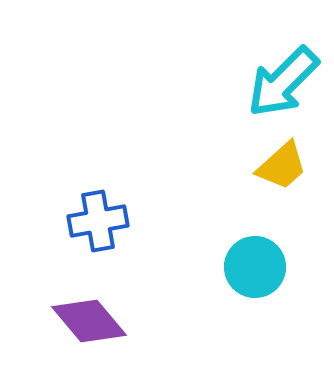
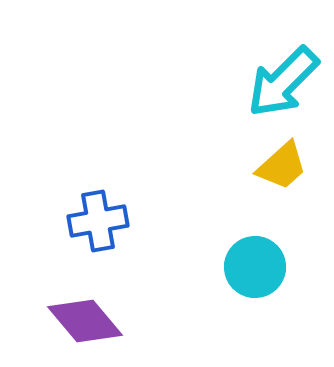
purple diamond: moved 4 px left
